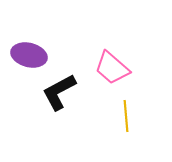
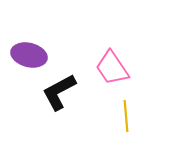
pink trapezoid: rotated 15 degrees clockwise
